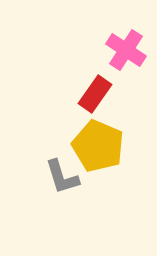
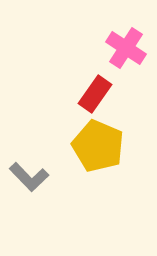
pink cross: moved 2 px up
gray L-shape: moved 33 px left; rotated 27 degrees counterclockwise
